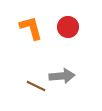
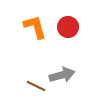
orange L-shape: moved 4 px right, 1 px up
gray arrow: moved 1 px up; rotated 10 degrees counterclockwise
